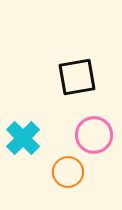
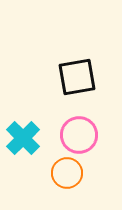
pink circle: moved 15 px left
orange circle: moved 1 px left, 1 px down
